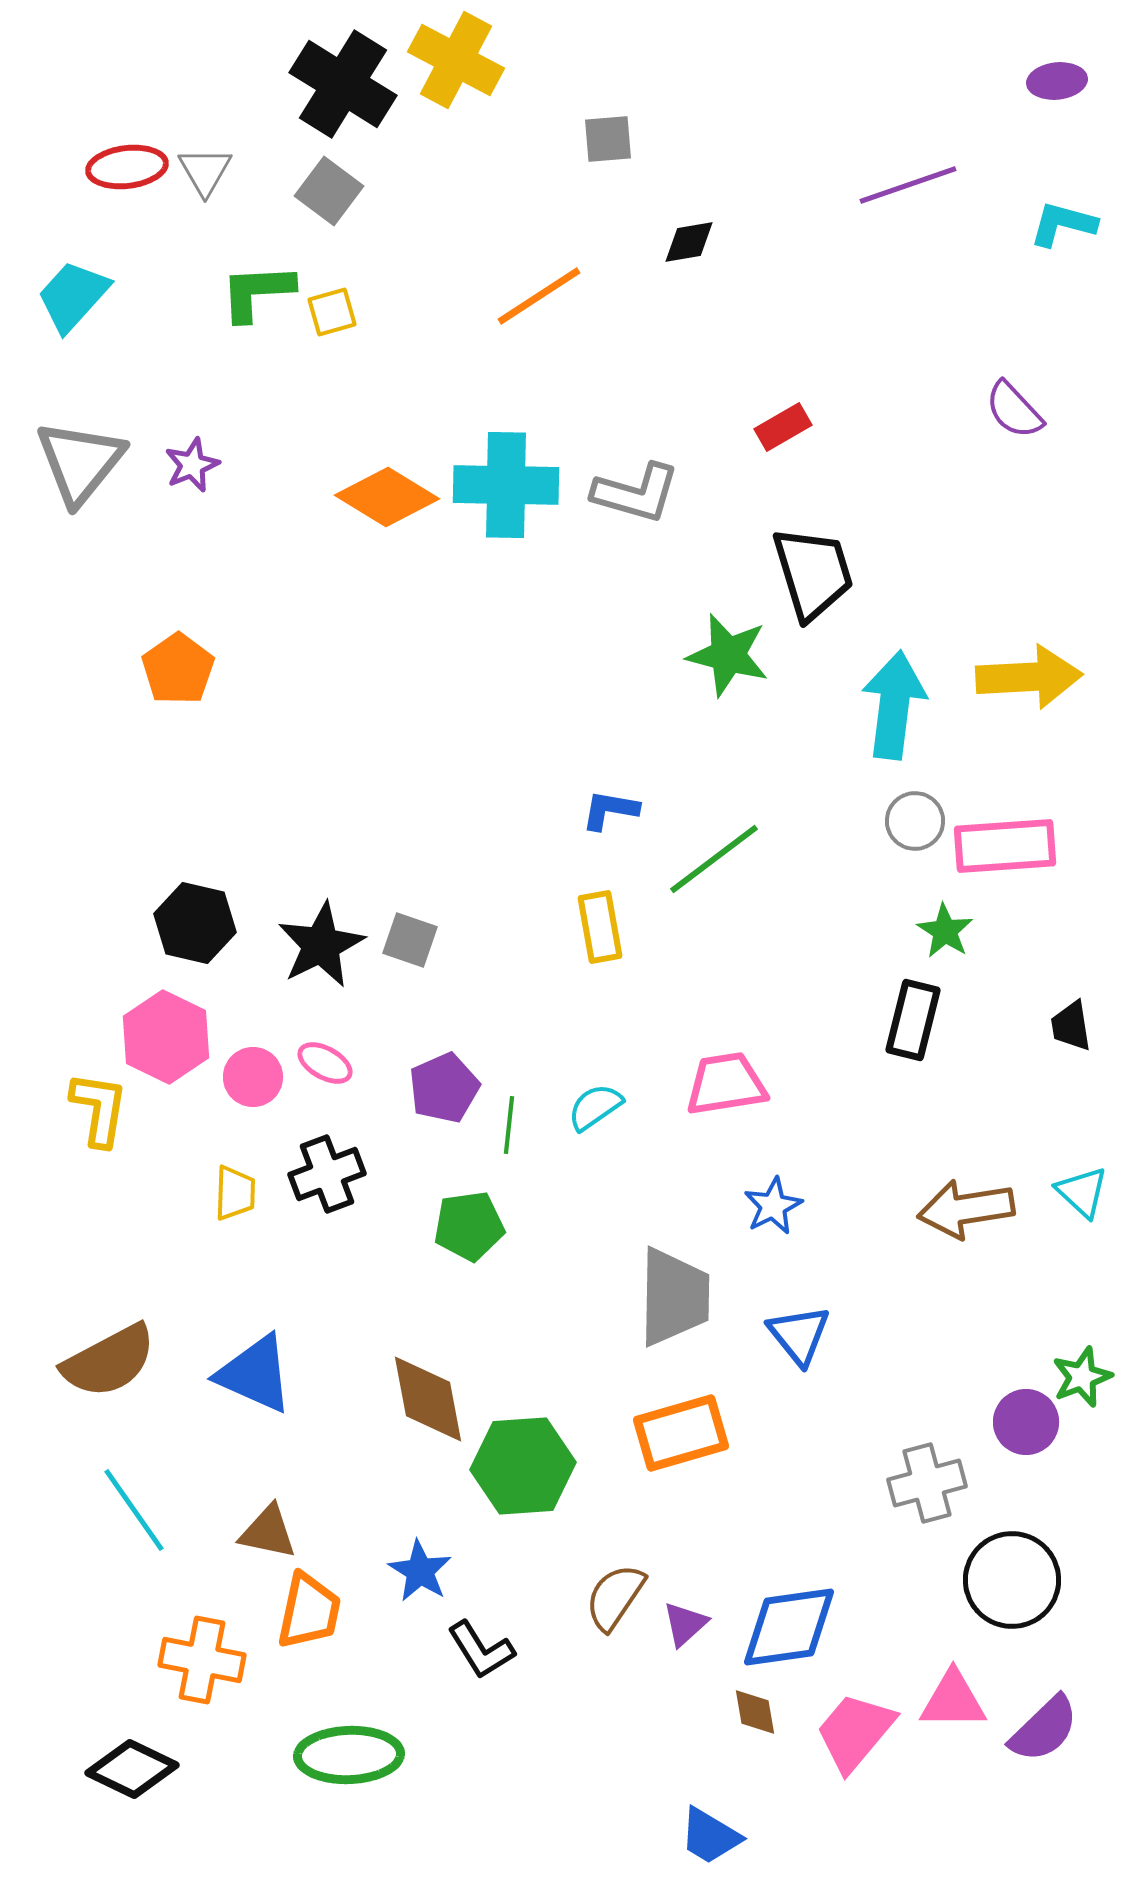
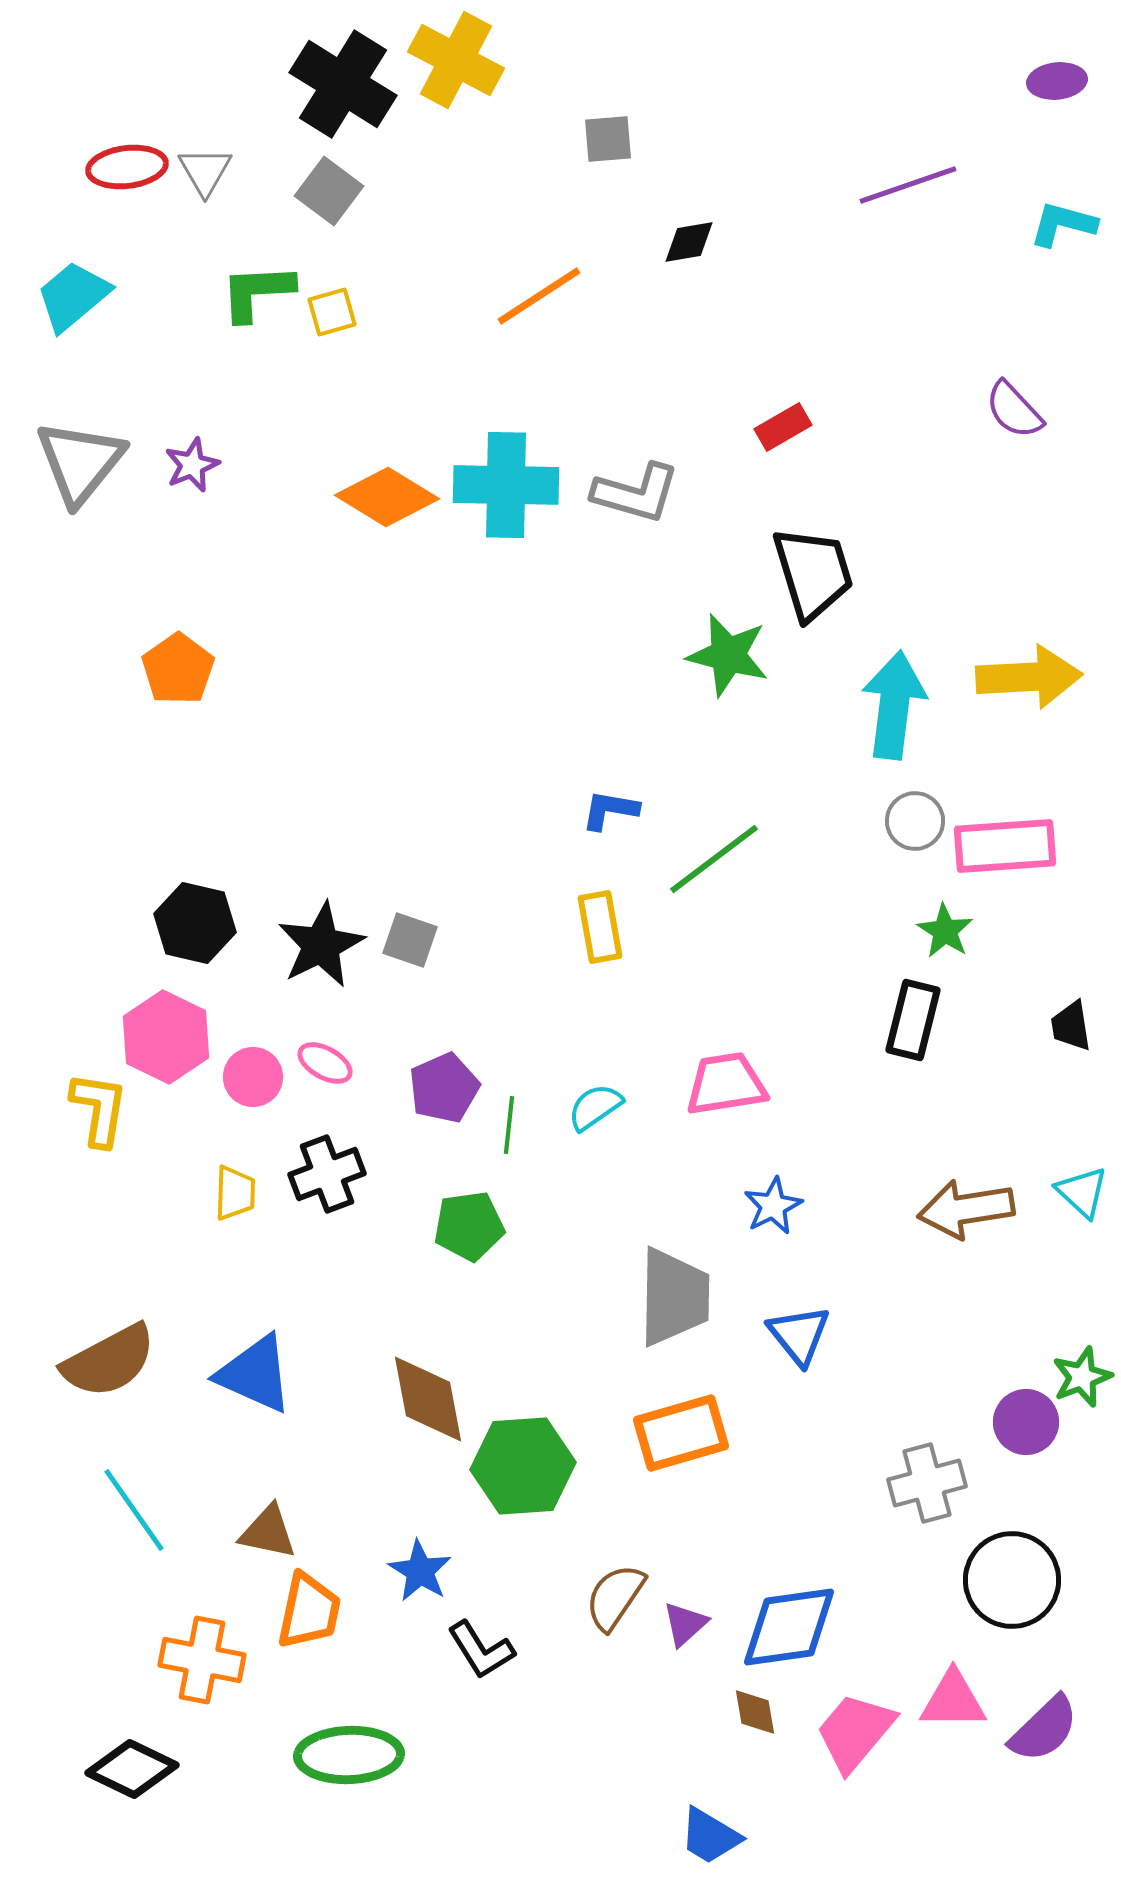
cyan trapezoid at (73, 296): rotated 8 degrees clockwise
